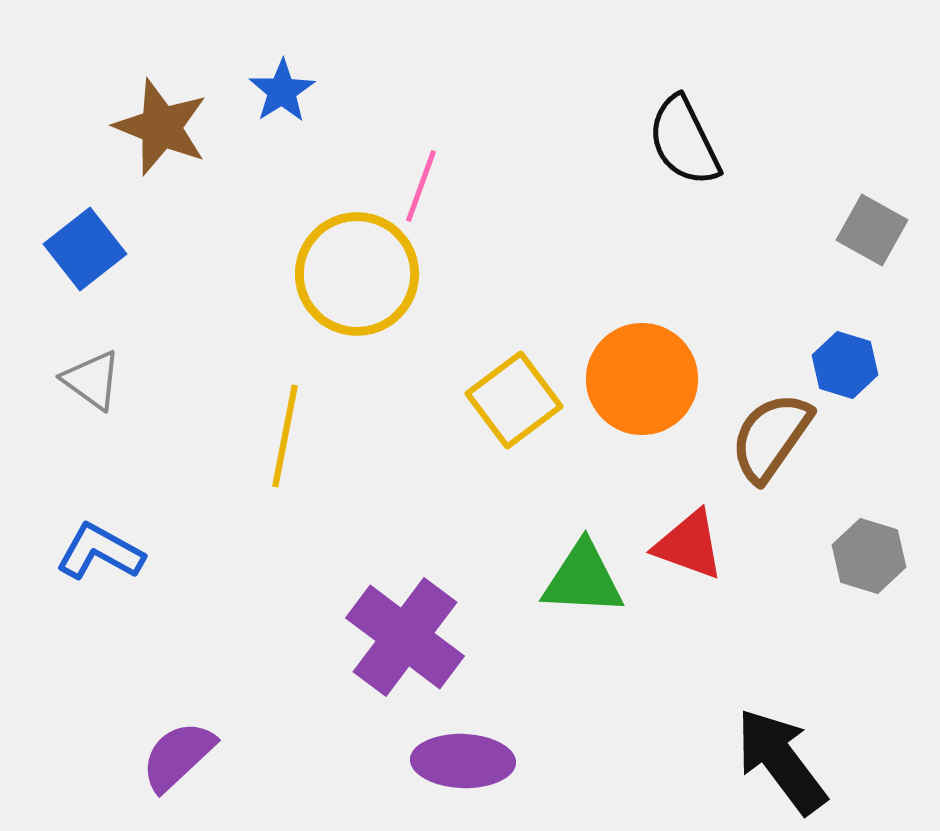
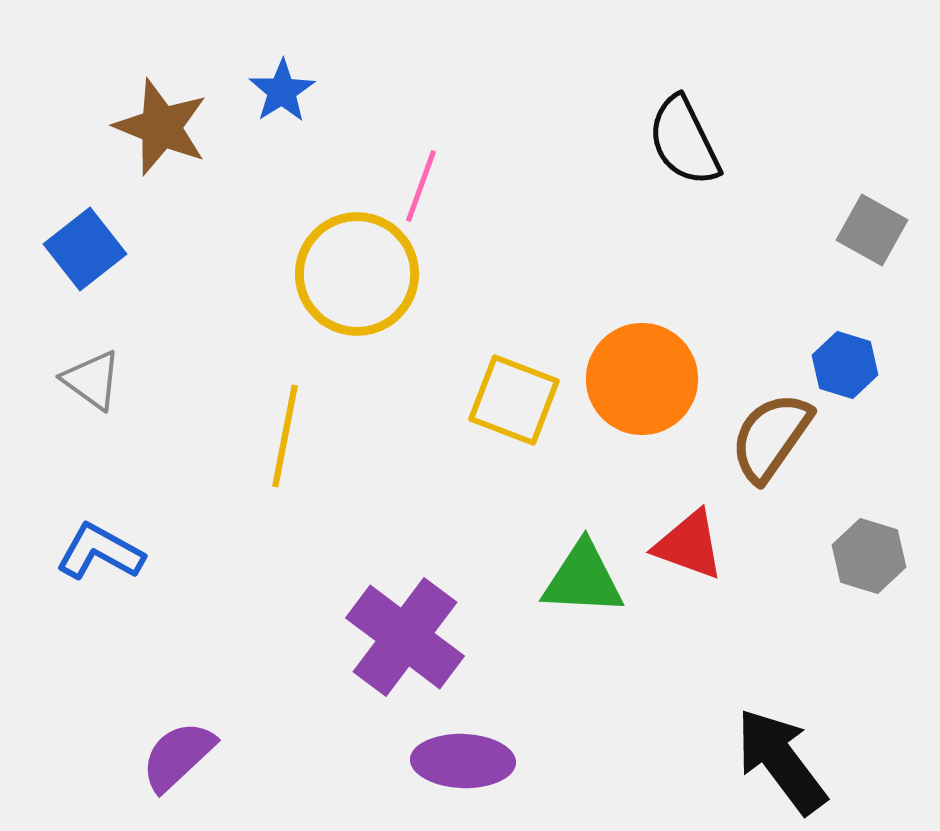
yellow square: rotated 32 degrees counterclockwise
